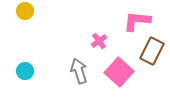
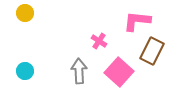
yellow circle: moved 2 px down
pink cross: rotated 21 degrees counterclockwise
gray arrow: rotated 15 degrees clockwise
